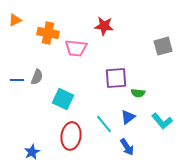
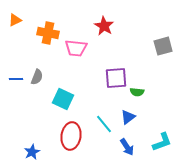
red star: rotated 24 degrees clockwise
blue line: moved 1 px left, 1 px up
green semicircle: moved 1 px left, 1 px up
cyan L-shape: moved 21 px down; rotated 70 degrees counterclockwise
